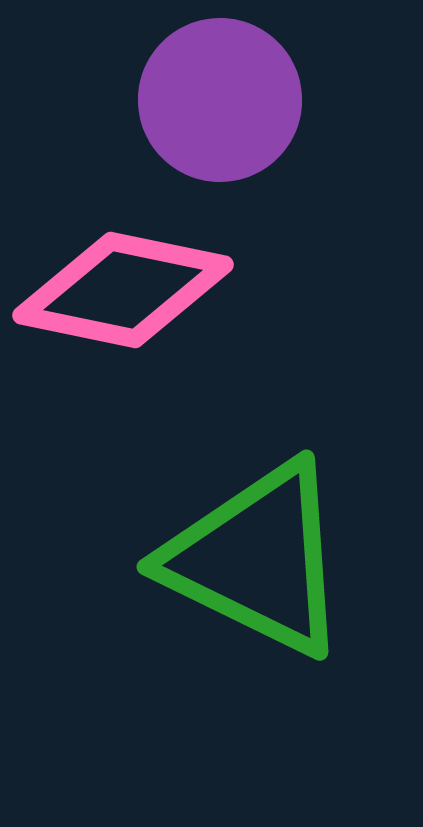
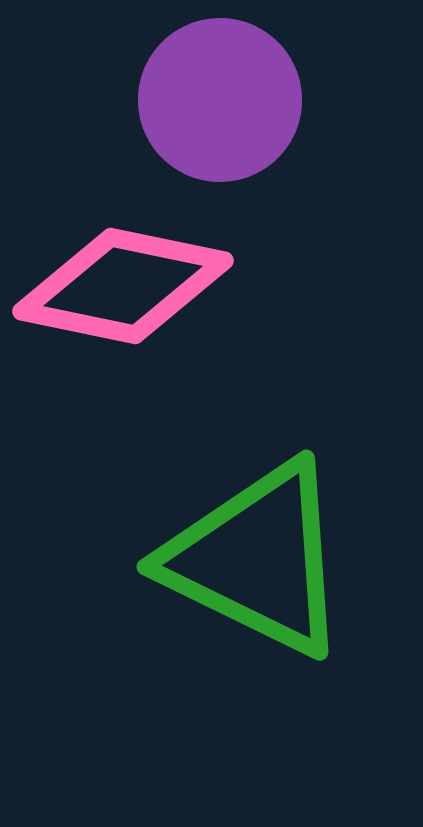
pink diamond: moved 4 px up
